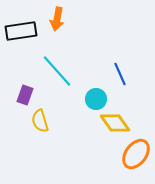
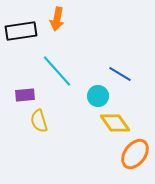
blue line: rotated 35 degrees counterclockwise
purple rectangle: rotated 66 degrees clockwise
cyan circle: moved 2 px right, 3 px up
yellow semicircle: moved 1 px left
orange ellipse: moved 1 px left
